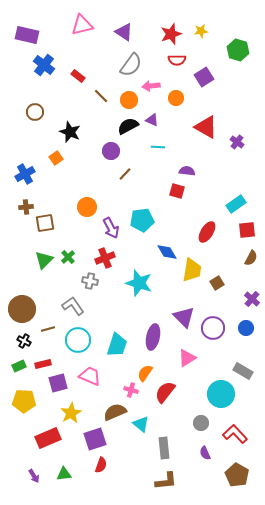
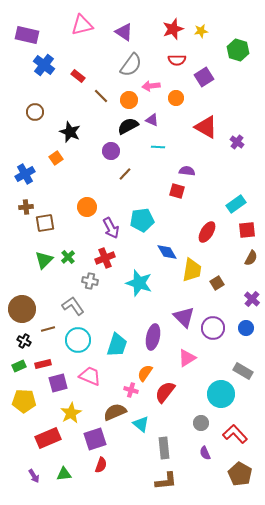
red star at (171, 34): moved 2 px right, 5 px up
brown pentagon at (237, 475): moved 3 px right, 1 px up
